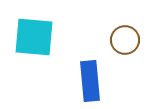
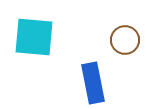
blue rectangle: moved 3 px right, 2 px down; rotated 6 degrees counterclockwise
